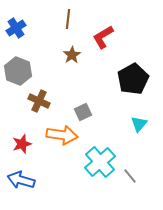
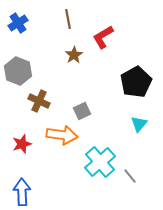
brown line: rotated 18 degrees counterclockwise
blue cross: moved 2 px right, 5 px up
brown star: moved 2 px right
black pentagon: moved 3 px right, 3 px down
gray square: moved 1 px left, 1 px up
blue arrow: moved 1 px right, 12 px down; rotated 72 degrees clockwise
